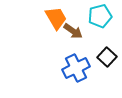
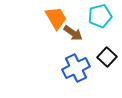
brown arrow: moved 2 px down
